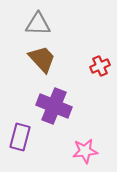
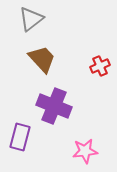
gray triangle: moved 7 px left, 5 px up; rotated 40 degrees counterclockwise
